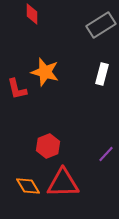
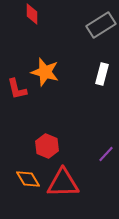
red hexagon: moved 1 px left; rotated 15 degrees counterclockwise
orange diamond: moved 7 px up
